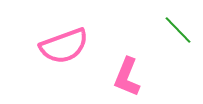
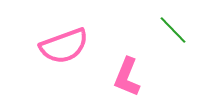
green line: moved 5 px left
